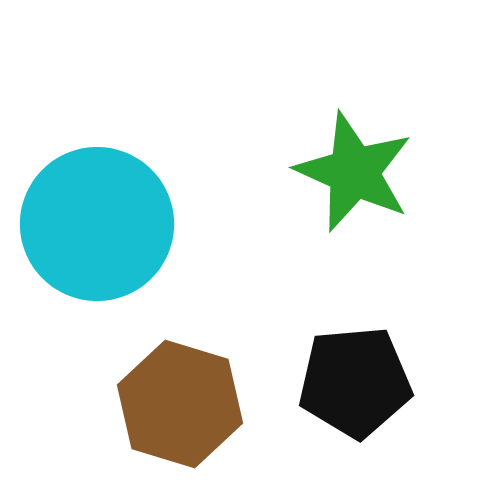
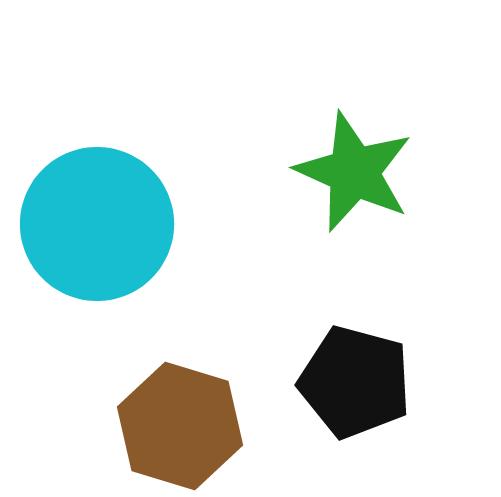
black pentagon: rotated 20 degrees clockwise
brown hexagon: moved 22 px down
